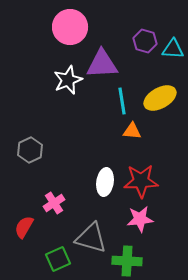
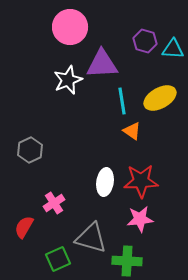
orange triangle: rotated 30 degrees clockwise
